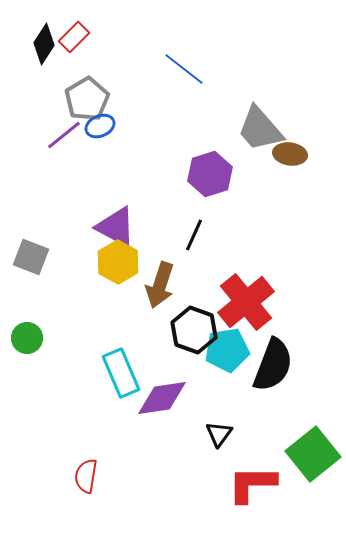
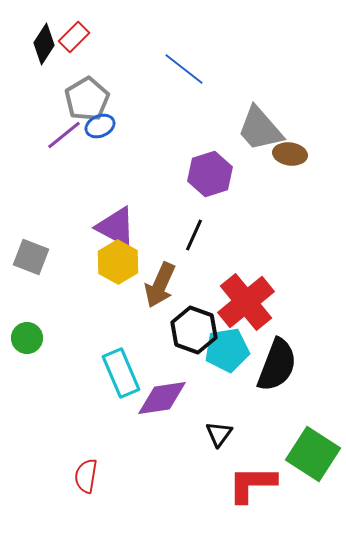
brown arrow: rotated 6 degrees clockwise
black semicircle: moved 4 px right
green square: rotated 18 degrees counterclockwise
